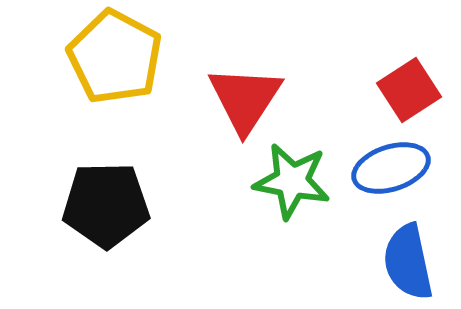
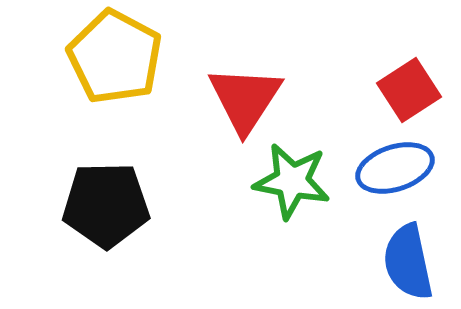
blue ellipse: moved 4 px right
